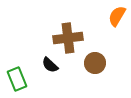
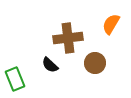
orange semicircle: moved 6 px left, 8 px down
green rectangle: moved 2 px left
